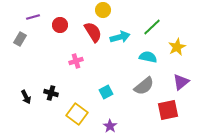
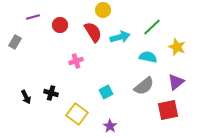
gray rectangle: moved 5 px left, 3 px down
yellow star: rotated 24 degrees counterclockwise
purple triangle: moved 5 px left
